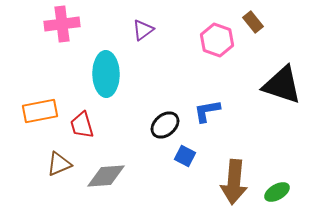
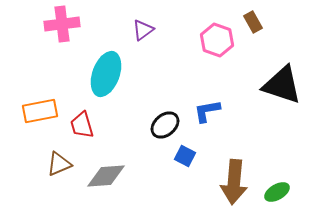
brown rectangle: rotated 10 degrees clockwise
cyan ellipse: rotated 21 degrees clockwise
